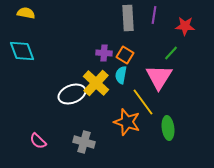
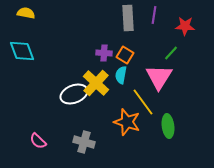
white ellipse: moved 2 px right
green ellipse: moved 2 px up
